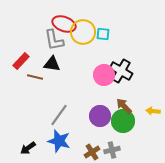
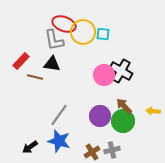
black arrow: moved 2 px right, 1 px up
